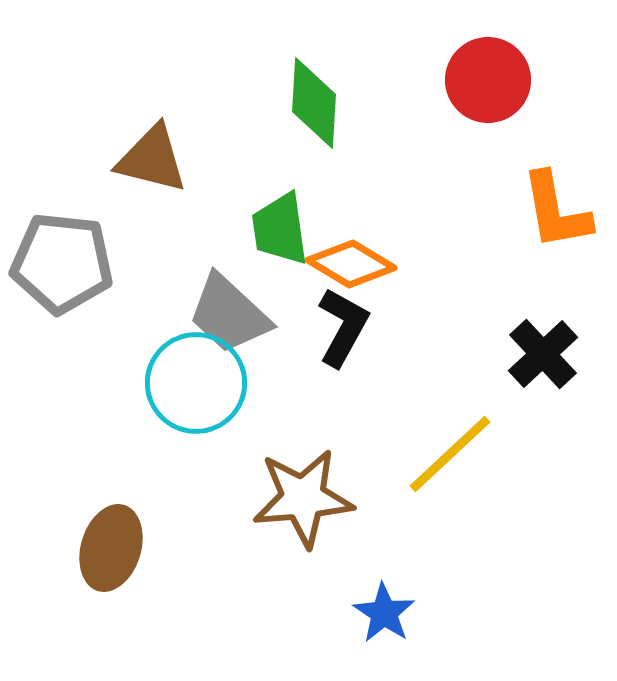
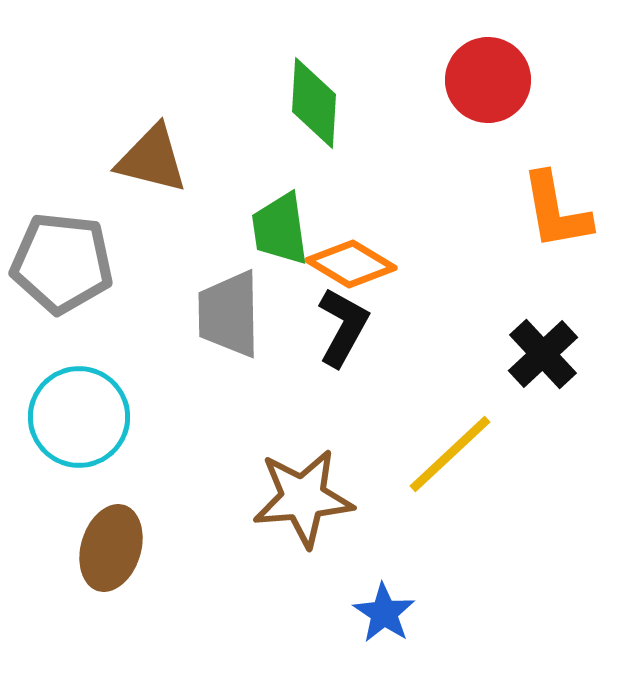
gray trapezoid: rotated 46 degrees clockwise
cyan circle: moved 117 px left, 34 px down
